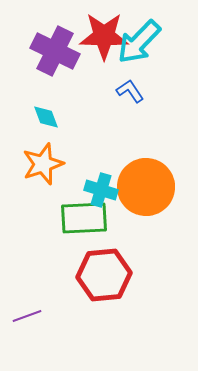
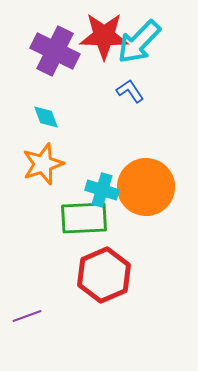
cyan cross: moved 1 px right
red hexagon: rotated 18 degrees counterclockwise
